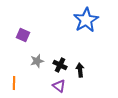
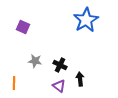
purple square: moved 8 px up
gray star: moved 2 px left; rotated 24 degrees clockwise
black arrow: moved 9 px down
